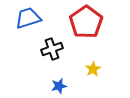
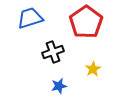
blue trapezoid: moved 2 px right
black cross: moved 1 px right, 3 px down
